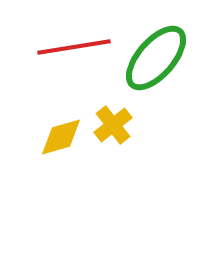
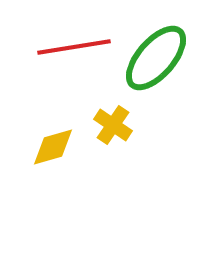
yellow cross: rotated 18 degrees counterclockwise
yellow diamond: moved 8 px left, 10 px down
